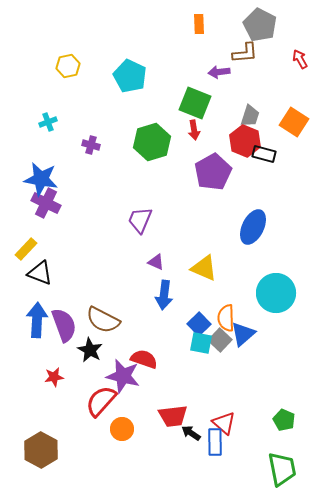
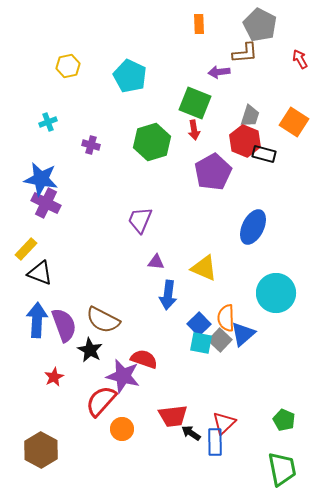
purple triangle at (156, 262): rotated 18 degrees counterclockwise
blue arrow at (164, 295): moved 4 px right
red star at (54, 377): rotated 18 degrees counterclockwise
red triangle at (224, 423): rotated 35 degrees clockwise
